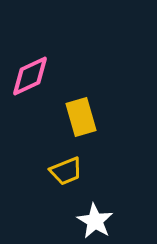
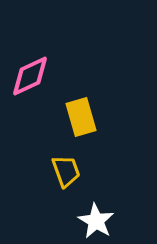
yellow trapezoid: rotated 88 degrees counterclockwise
white star: moved 1 px right
